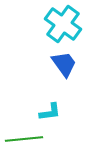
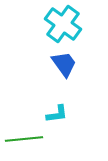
cyan L-shape: moved 7 px right, 2 px down
